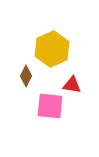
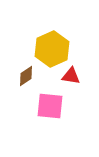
brown diamond: rotated 30 degrees clockwise
red triangle: moved 1 px left, 9 px up
